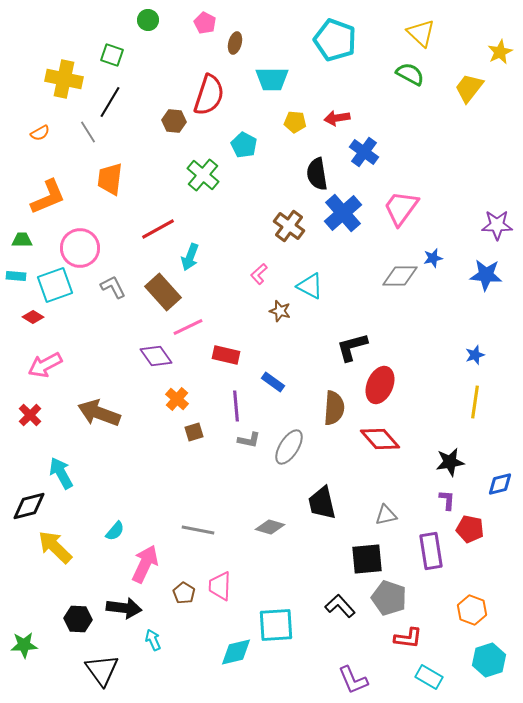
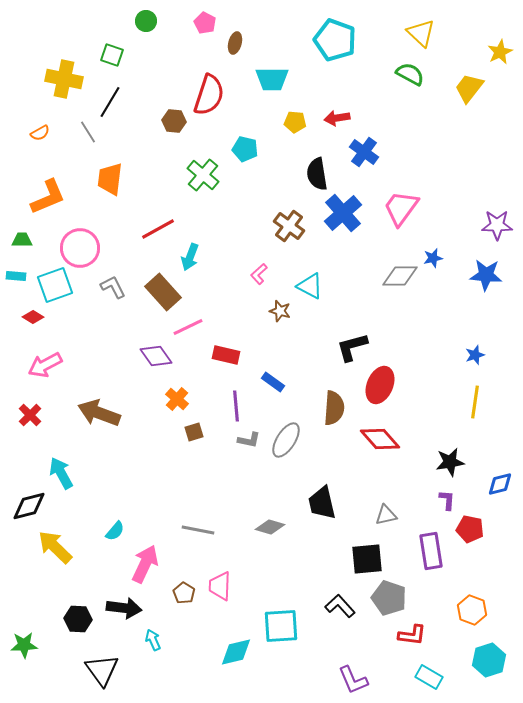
green circle at (148, 20): moved 2 px left, 1 px down
cyan pentagon at (244, 145): moved 1 px right, 4 px down; rotated 15 degrees counterclockwise
gray ellipse at (289, 447): moved 3 px left, 7 px up
cyan square at (276, 625): moved 5 px right, 1 px down
red L-shape at (408, 638): moved 4 px right, 3 px up
